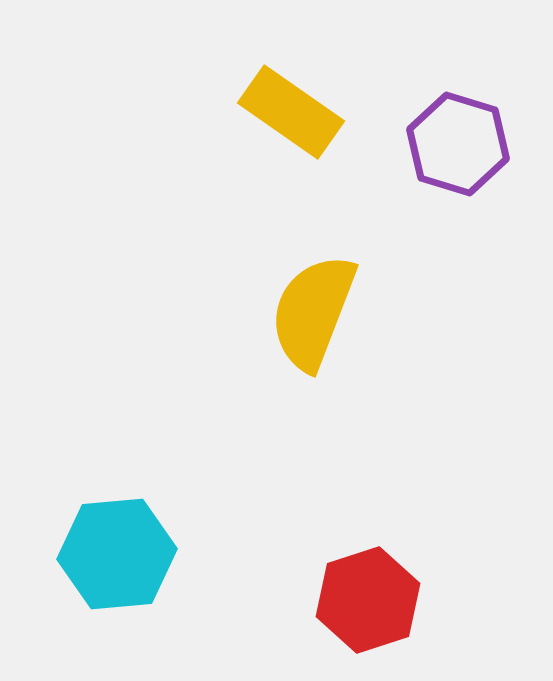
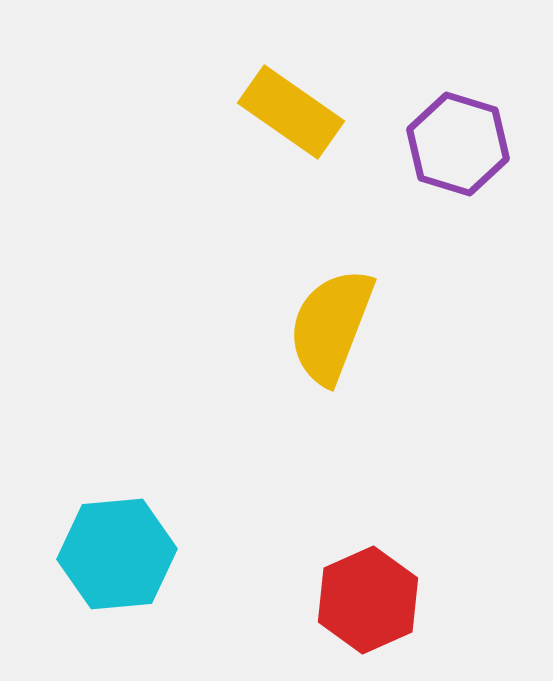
yellow semicircle: moved 18 px right, 14 px down
red hexagon: rotated 6 degrees counterclockwise
